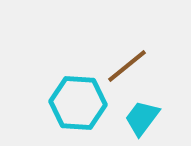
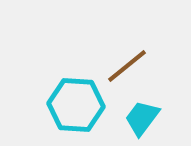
cyan hexagon: moved 2 px left, 2 px down
